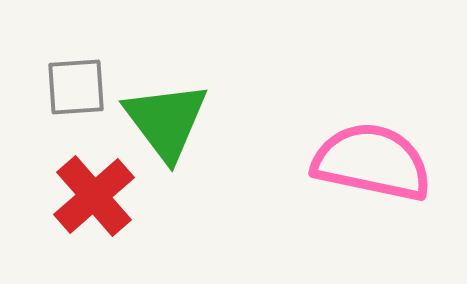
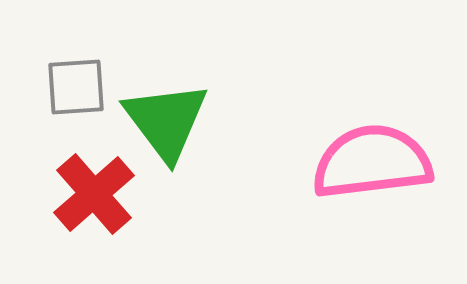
pink semicircle: rotated 19 degrees counterclockwise
red cross: moved 2 px up
